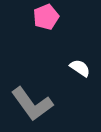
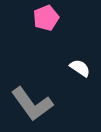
pink pentagon: moved 1 px down
